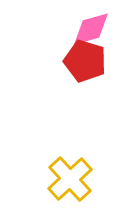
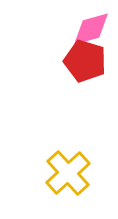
yellow cross: moved 2 px left, 6 px up
